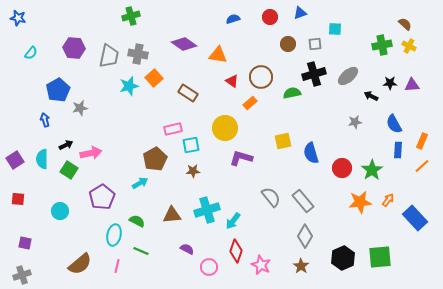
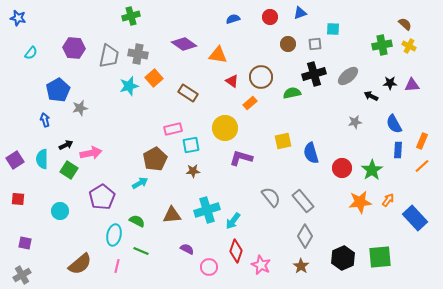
cyan square at (335, 29): moved 2 px left
gray cross at (22, 275): rotated 12 degrees counterclockwise
